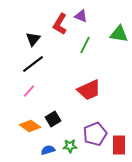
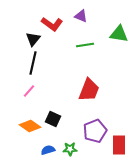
red L-shape: moved 8 px left; rotated 85 degrees counterclockwise
green line: rotated 54 degrees clockwise
black line: moved 1 px up; rotated 40 degrees counterclockwise
red trapezoid: rotated 45 degrees counterclockwise
black square: rotated 35 degrees counterclockwise
purple pentagon: moved 3 px up
green star: moved 3 px down
